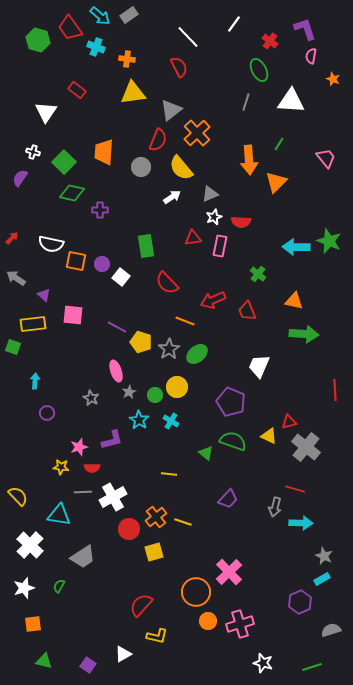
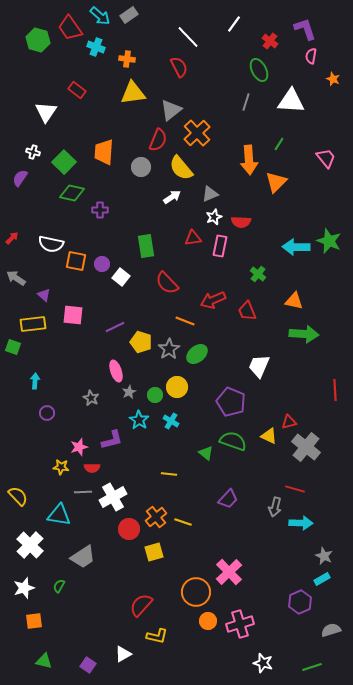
purple line at (117, 327): moved 2 px left; rotated 54 degrees counterclockwise
orange square at (33, 624): moved 1 px right, 3 px up
